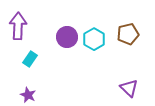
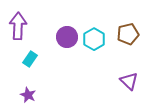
purple triangle: moved 7 px up
